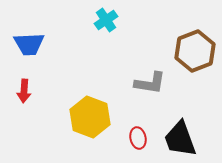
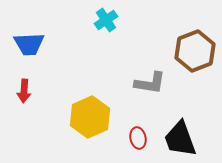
yellow hexagon: rotated 15 degrees clockwise
